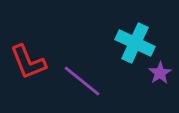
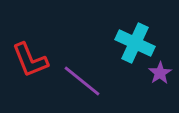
red L-shape: moved 2 px right, 2 px up
